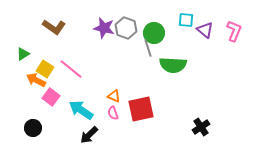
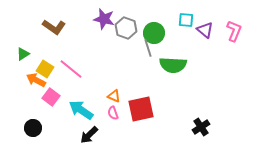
purple star: moved 9 px up
